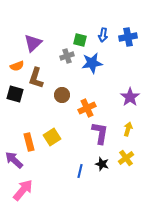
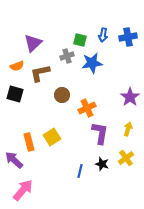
brown L-shape: moved 4 px right, 5 px up; rotated 60 degrees clockwise
